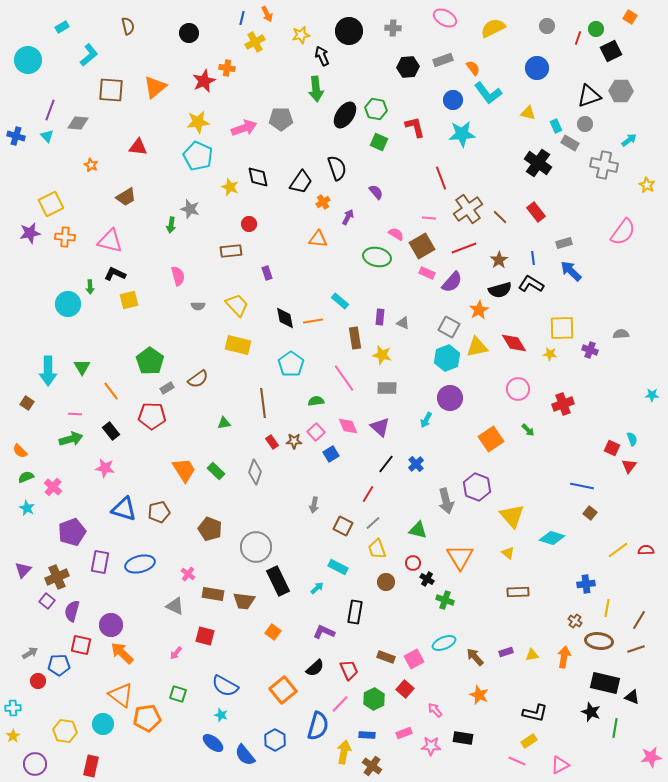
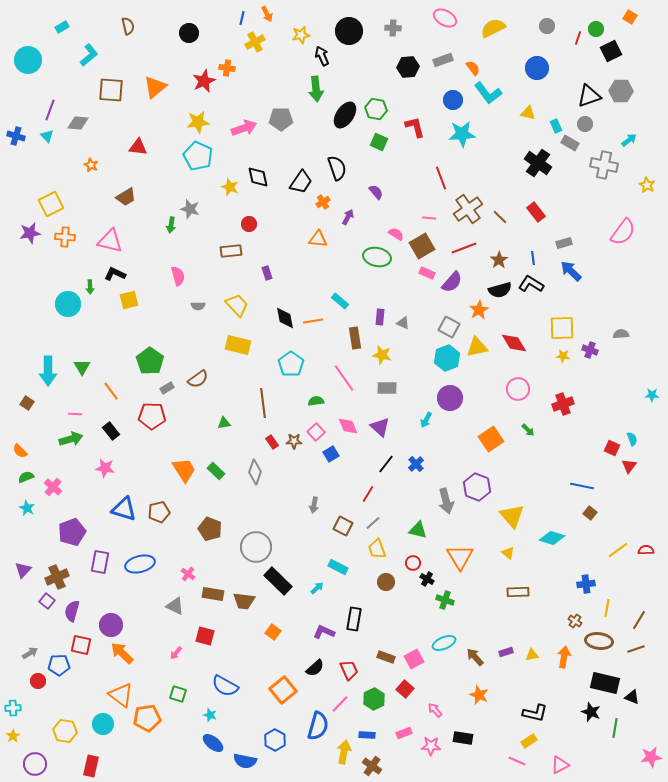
yellow star at (550, 354): moved 13 px right, 2 px down
black rectangle at (278, 581): rotated 20 degrees counterclockwise
black rectangle at (355, 612): moved 1 px left, 7 px down
cyan star at (221, 715): moved 11 px left
blue semicircle at (245, 755): moved 6 px down; rotated 40 degrees counterclockwise
